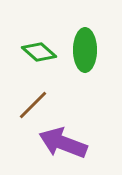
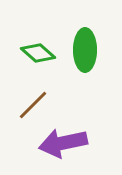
green diamond: moved 1 px left, 1 px down
purple arrow: rotated 33 degrees counterclockwise
